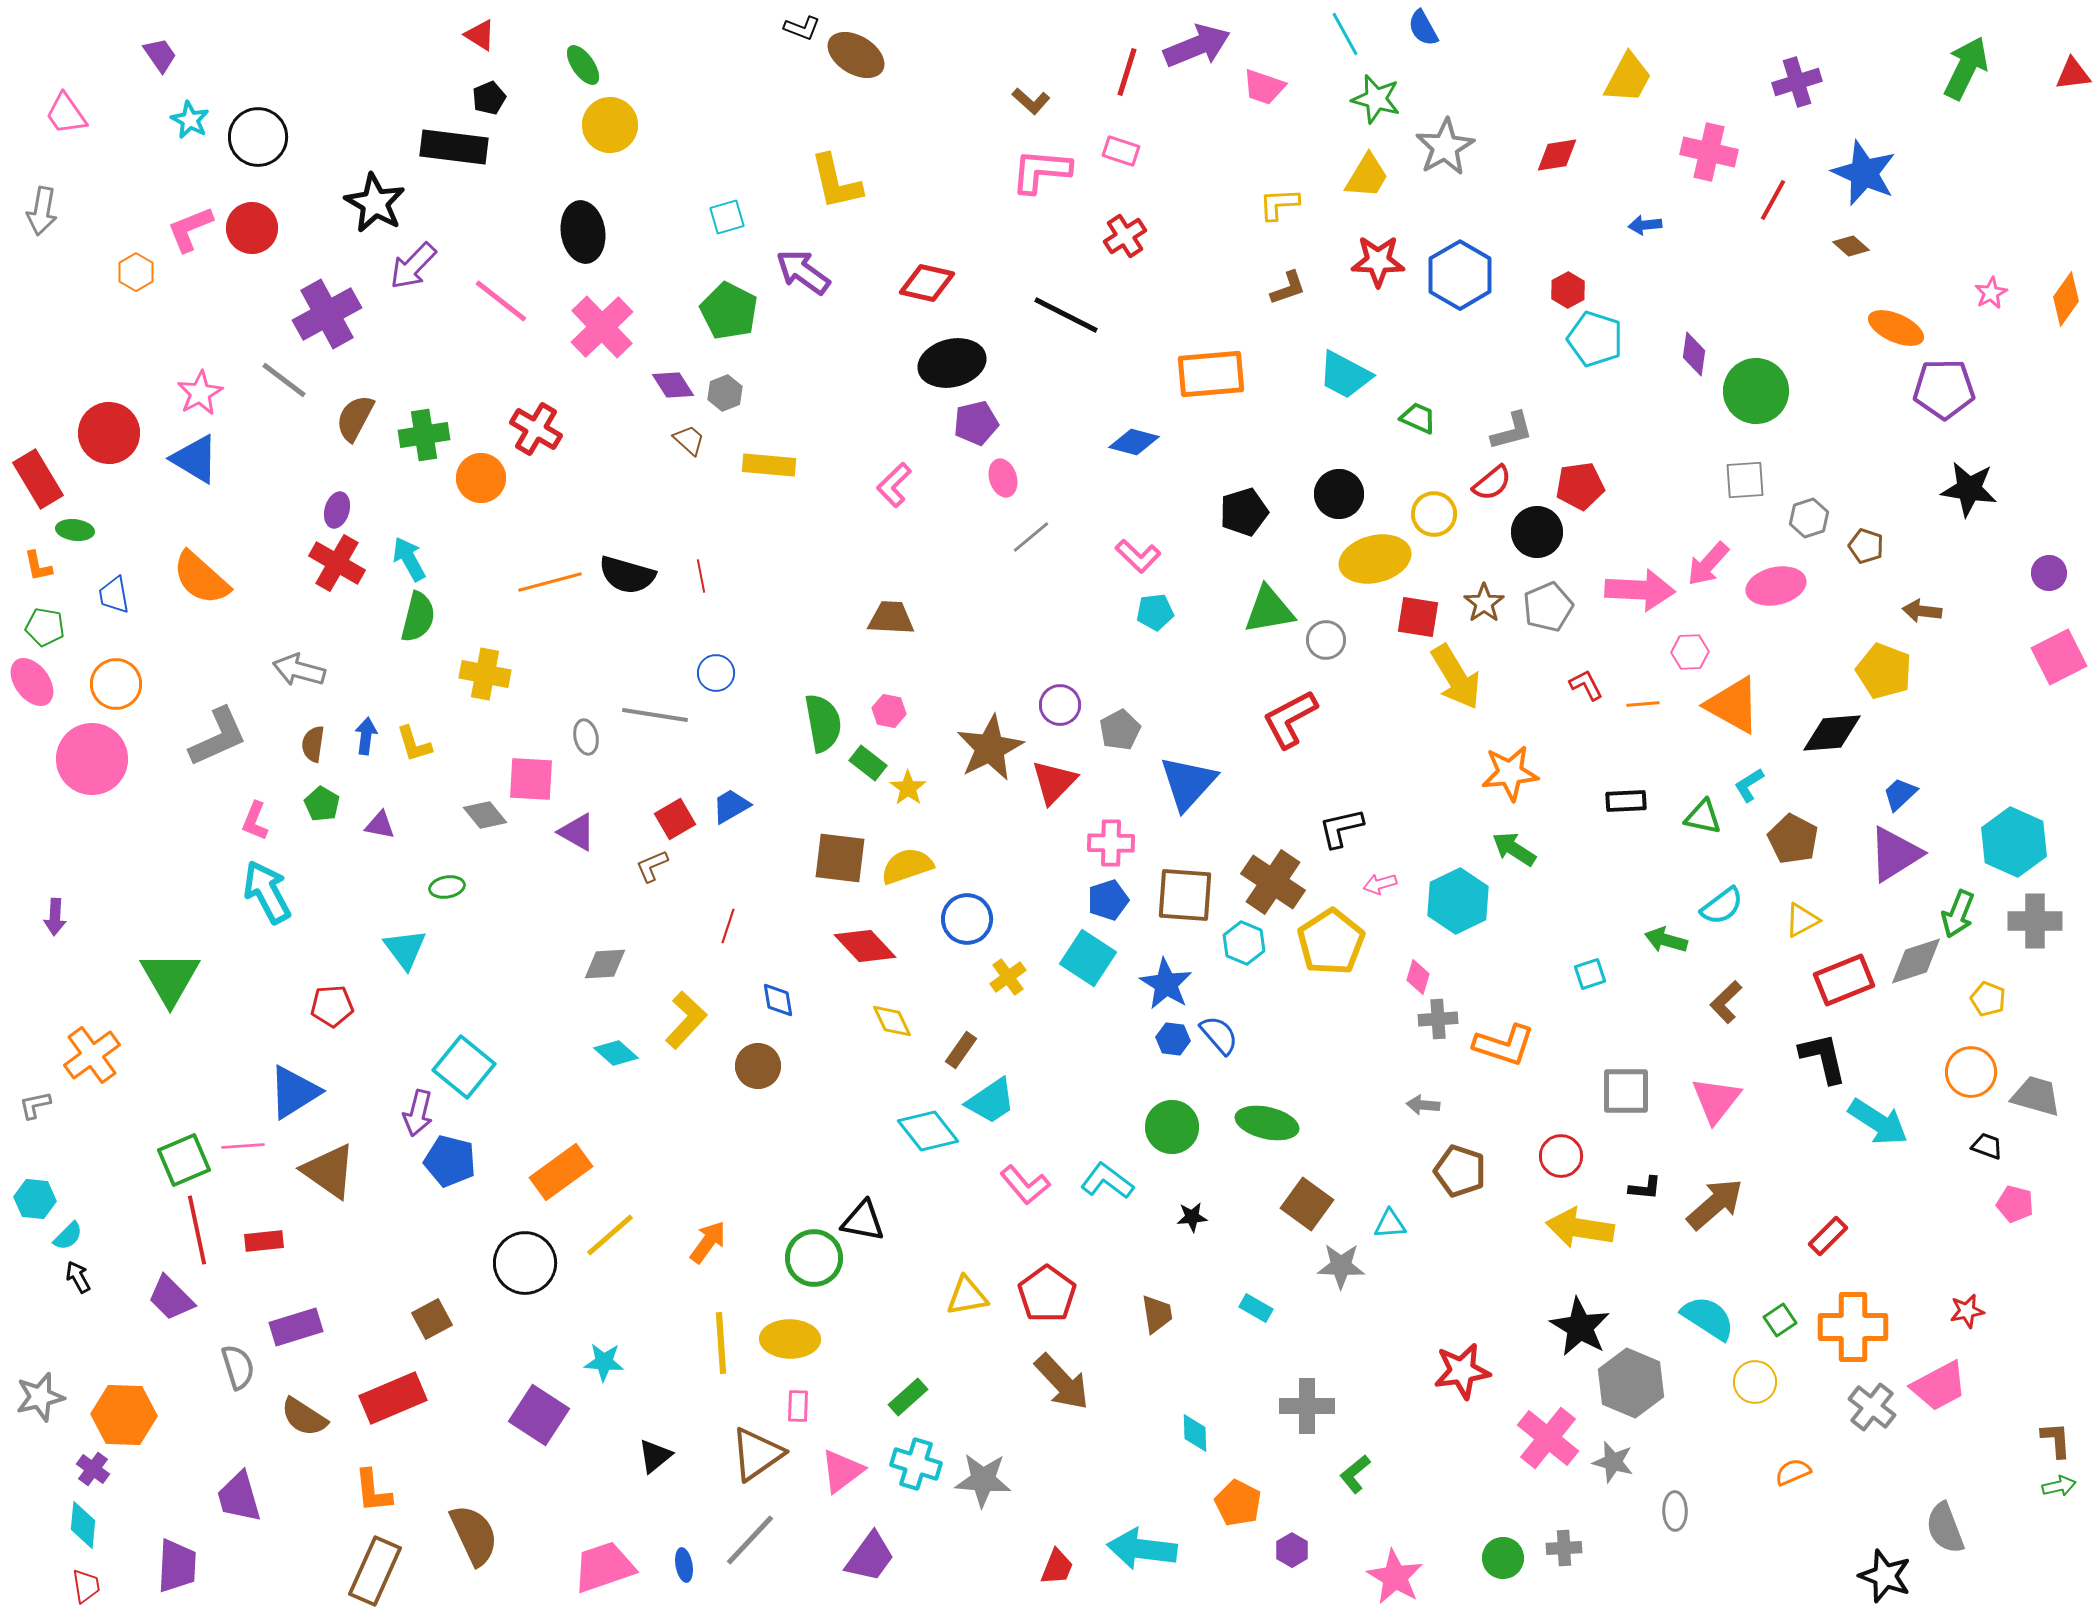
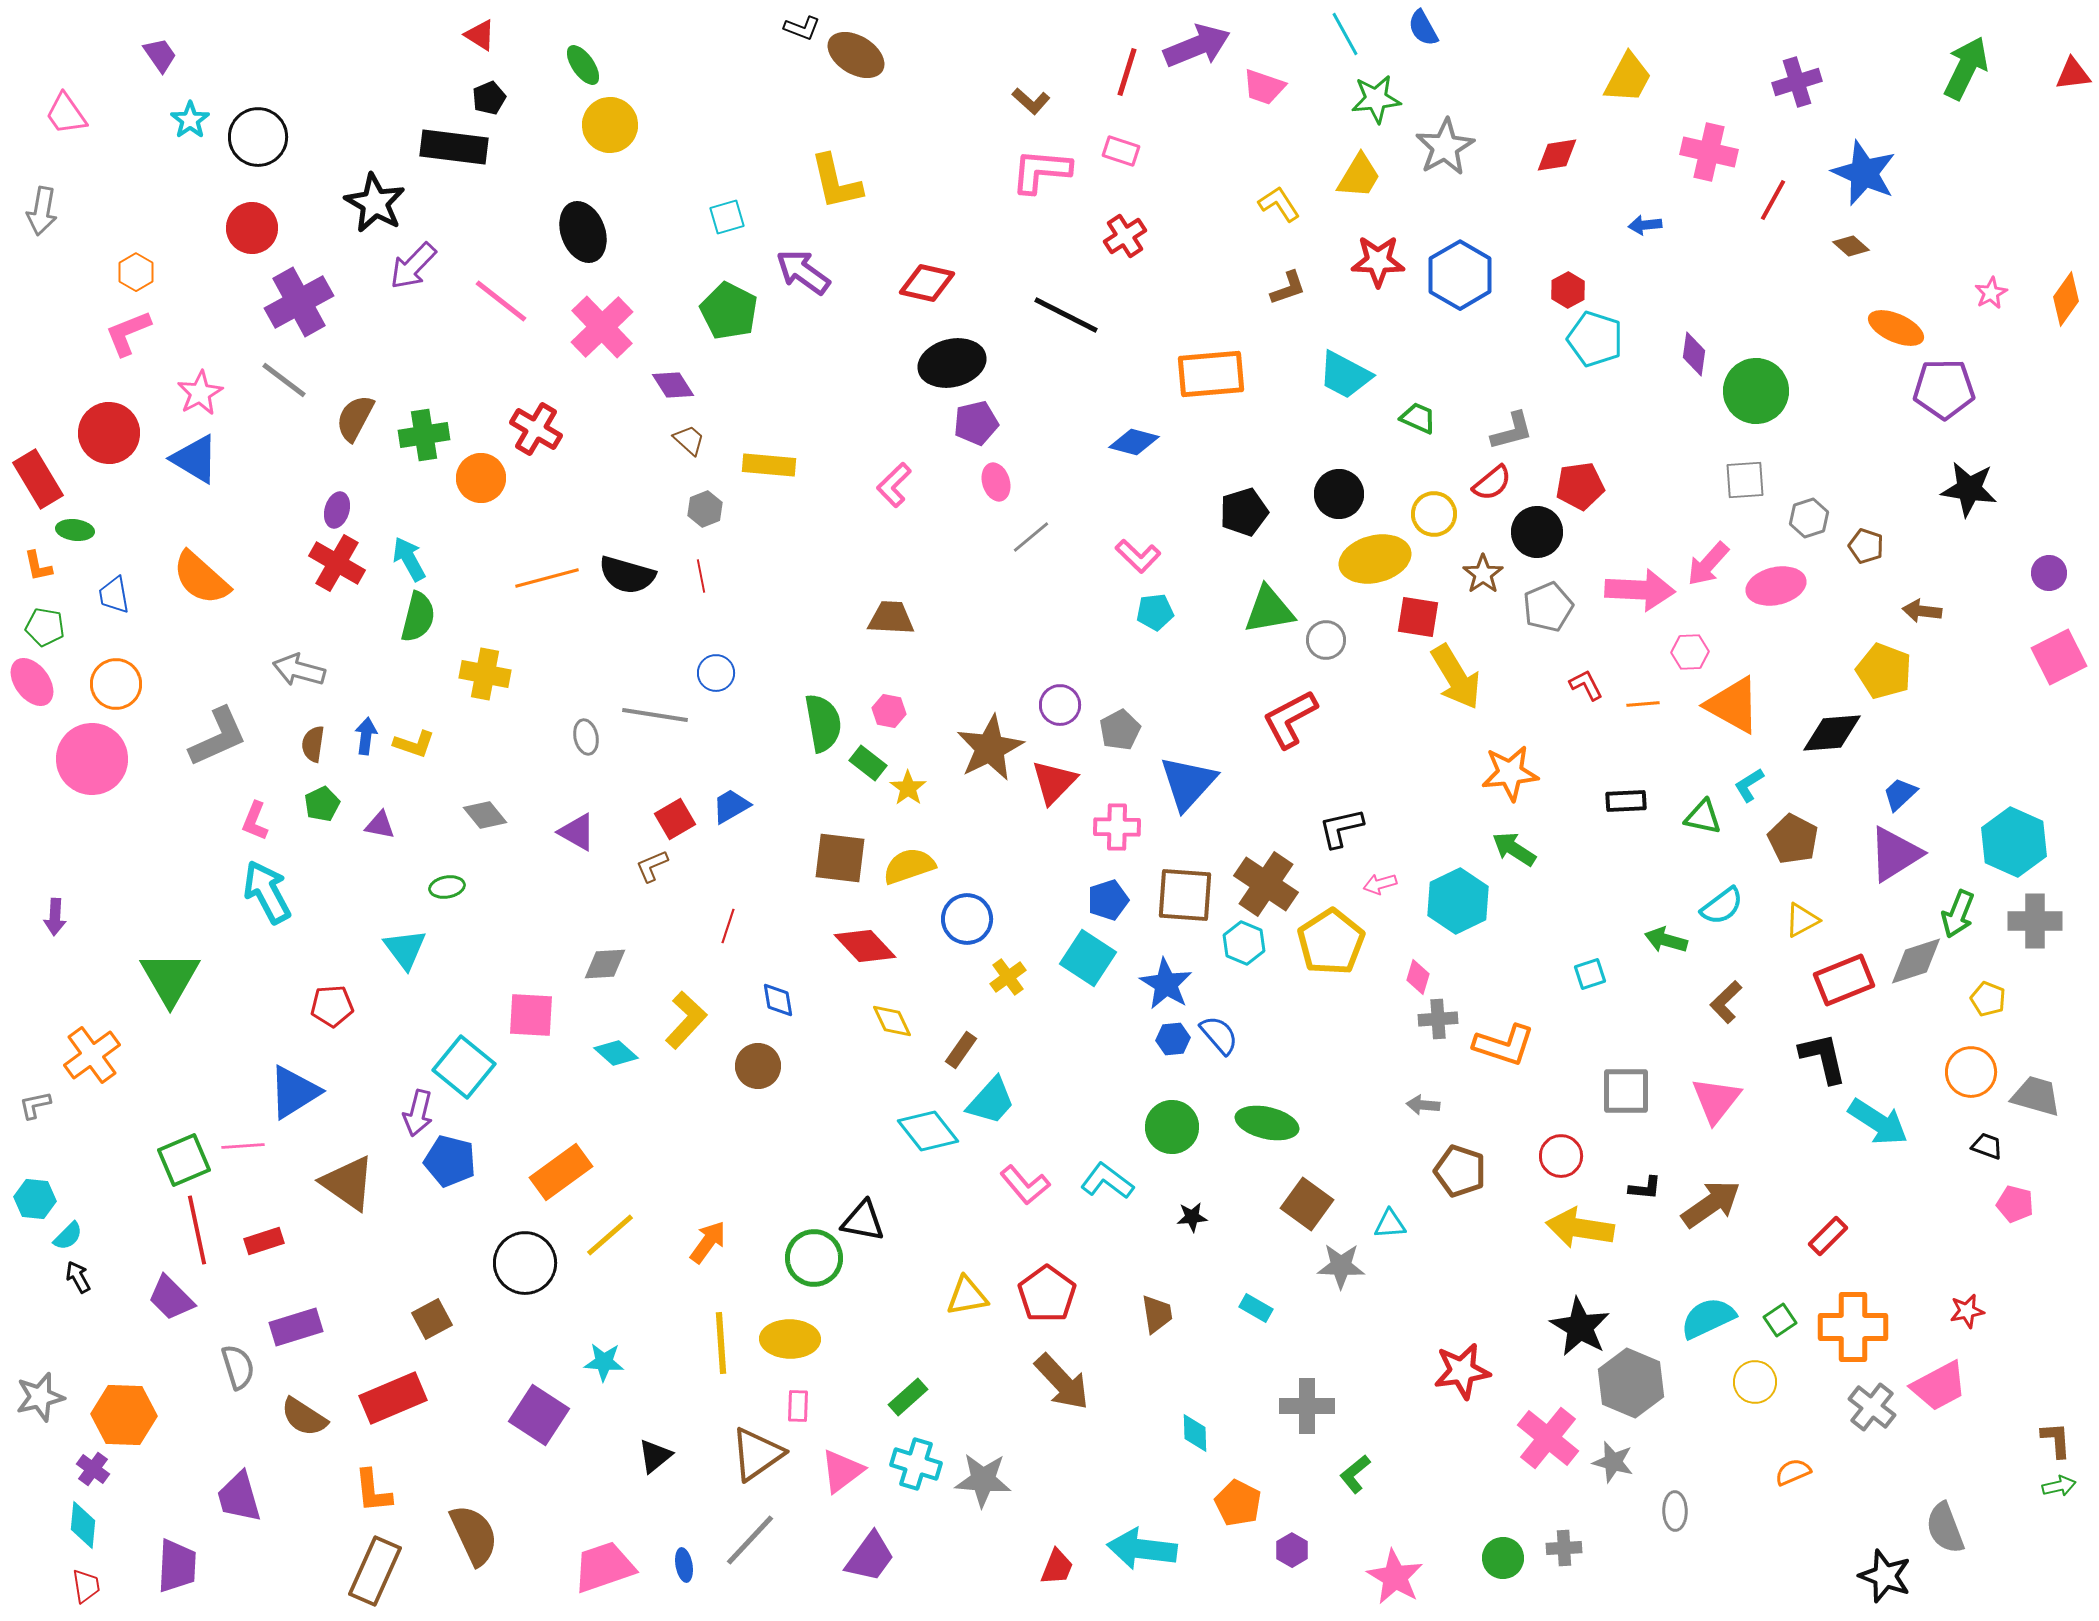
green star at (1376, 99): rotated 21 degrees counterclockwise
cyan star at (190, 120): rotated 9 degrees clockwise
yellow trapezoid at (1367, 176): moved 8 px left
yellow L-shape at (1279, 204): rotated 60 degrees clockwise
pink L-shape at (190, 229): moved 62 px left, 104 px down
black ellipse at (583, 232): rotated 12 degrees counterclockwise
purple cross at (327, 314): moved 28 px left, 12 px up
gray hexagon at (725, 393): moved 20 px left, 116 px down
pink ellipse at (1003, 478): moved 7 px left, 4 px down
orange line at (550, 582): moved 3 px left, 4 px up
brown star at (1484, 603): moved 1 px left, 29 px up
yellow L-shape at (414, 744): rotated 54 degrees counterclockwise
pink square at (531, 779): moved 236 px down
green pentagon at (322, 804): rotated 16 degrees clockwise
pink cross at (1111, 843): moved 6 px right, 16 px up
yellow semicircle at (907, 866): moved 2 px right
brown cross at (1273, 882): moved 7 px left, 2 px down
blue hexagon at (1173, 1039): rotated 12 degrees counterclockwise
cyan trapezoid at (991, 1101): rotated 14 degrees counterclockwise
brown triangle at (329, 1171): moved 19 px right, 12 px down
brown arrow at (1715, 1204): moved 4 px left; rotated 6 degrees clockwise
red rectangle at (264, 1241): rotated 12 degrees counterclockwise
cyan semicircle at (1708, 1318): rotated 58 degrees counterclockwise
